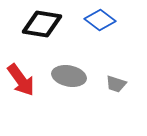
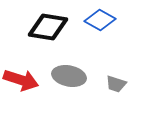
blue diamond: rotated 8 degrees counterclockwise
black diamond: moved 6 px right, 3 px down
red arrow: rotated 36 degrees counterclockwise
